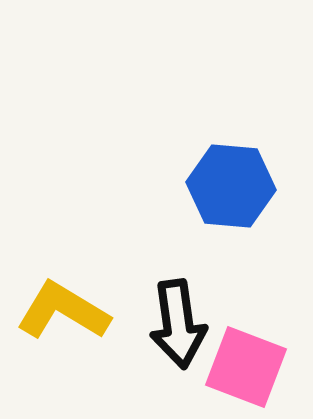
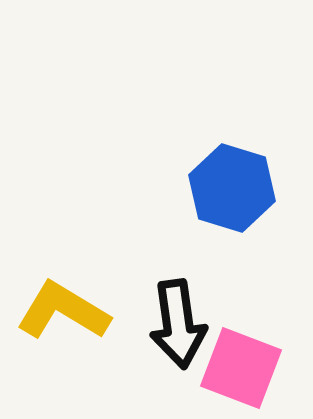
blue hexagon: moved 1 px right, 2 px down; rotated 12 degrees clockwise
pink square: moved 5 px left, 1 px down
